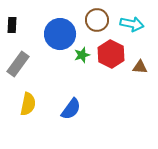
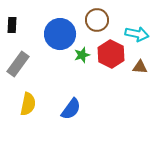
cyan arrow: moved 5 px right, 10 px down
